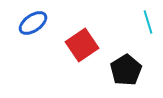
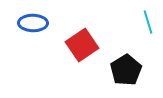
blue ellipse: rotated 36 degrees clockwise
